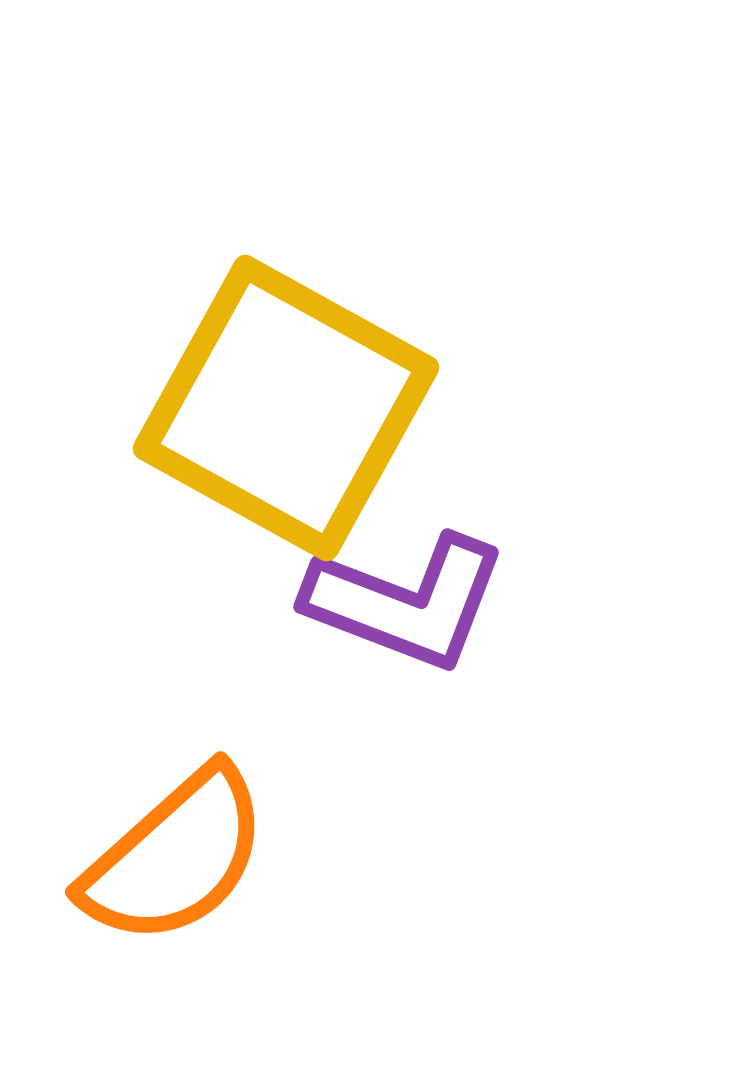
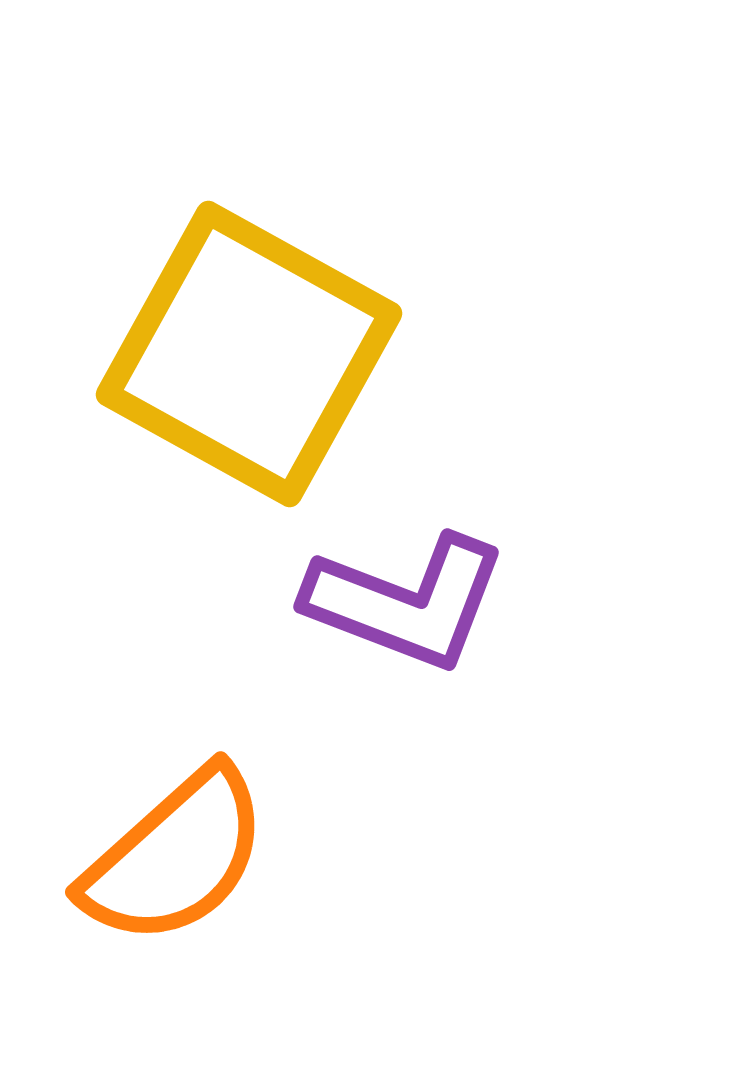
yellow square: moved 37 px left, 54 px up
